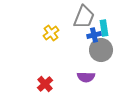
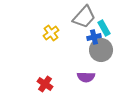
gray trapezoid: rotated 20 degrees clockwise
cyan rectangle: rotated 21 degrees counterclockwise
blue cross: moved 2 px down
red cross: rotated 14 degrees counterclockwise
